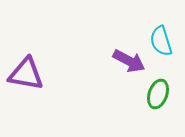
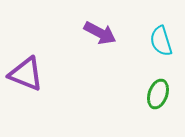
purple arrow: moved 29 px left, 28 px up
purple triangle: rotated 12 degrees clockwise
